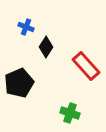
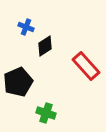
black diamond: moved 1 px left, 1 px up; rotated 25 degrees clockwise
black pentagon: moved 1 px left, 1 px up
green cross: moved 24 px left
